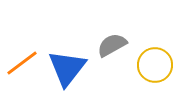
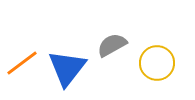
yellow circle: moved 2 px right, 2 px up
